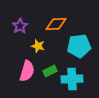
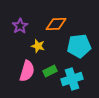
cyan cross: rotated 15 degrees counterclockwise
